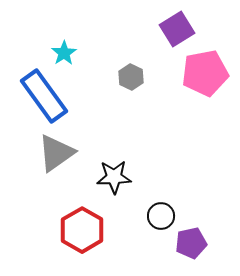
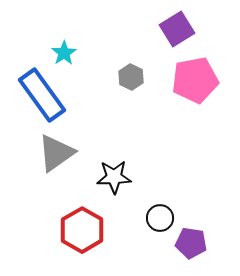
pink pentagon: moved 10 px left, 7 px down
blue rectangle: moved 2 px left, 1 px up
black circle: moved 1 px left, 2 px down
purple pentagon: rotated 20 degrees clockwise
